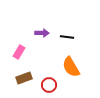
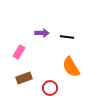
red circle: moved 1 px right, 3 px down
